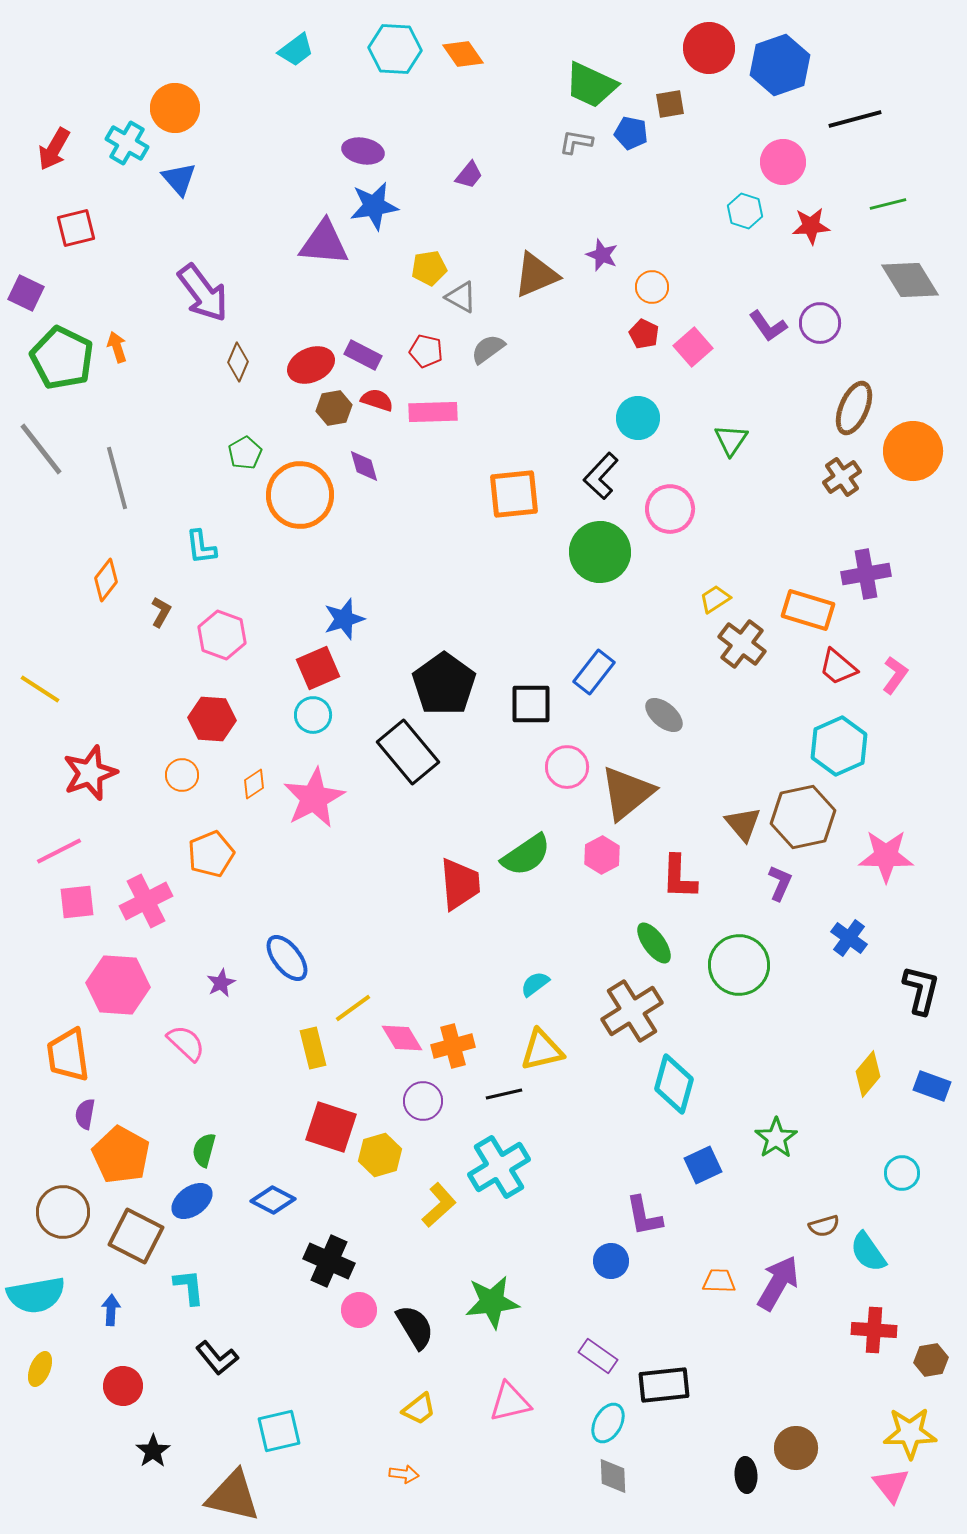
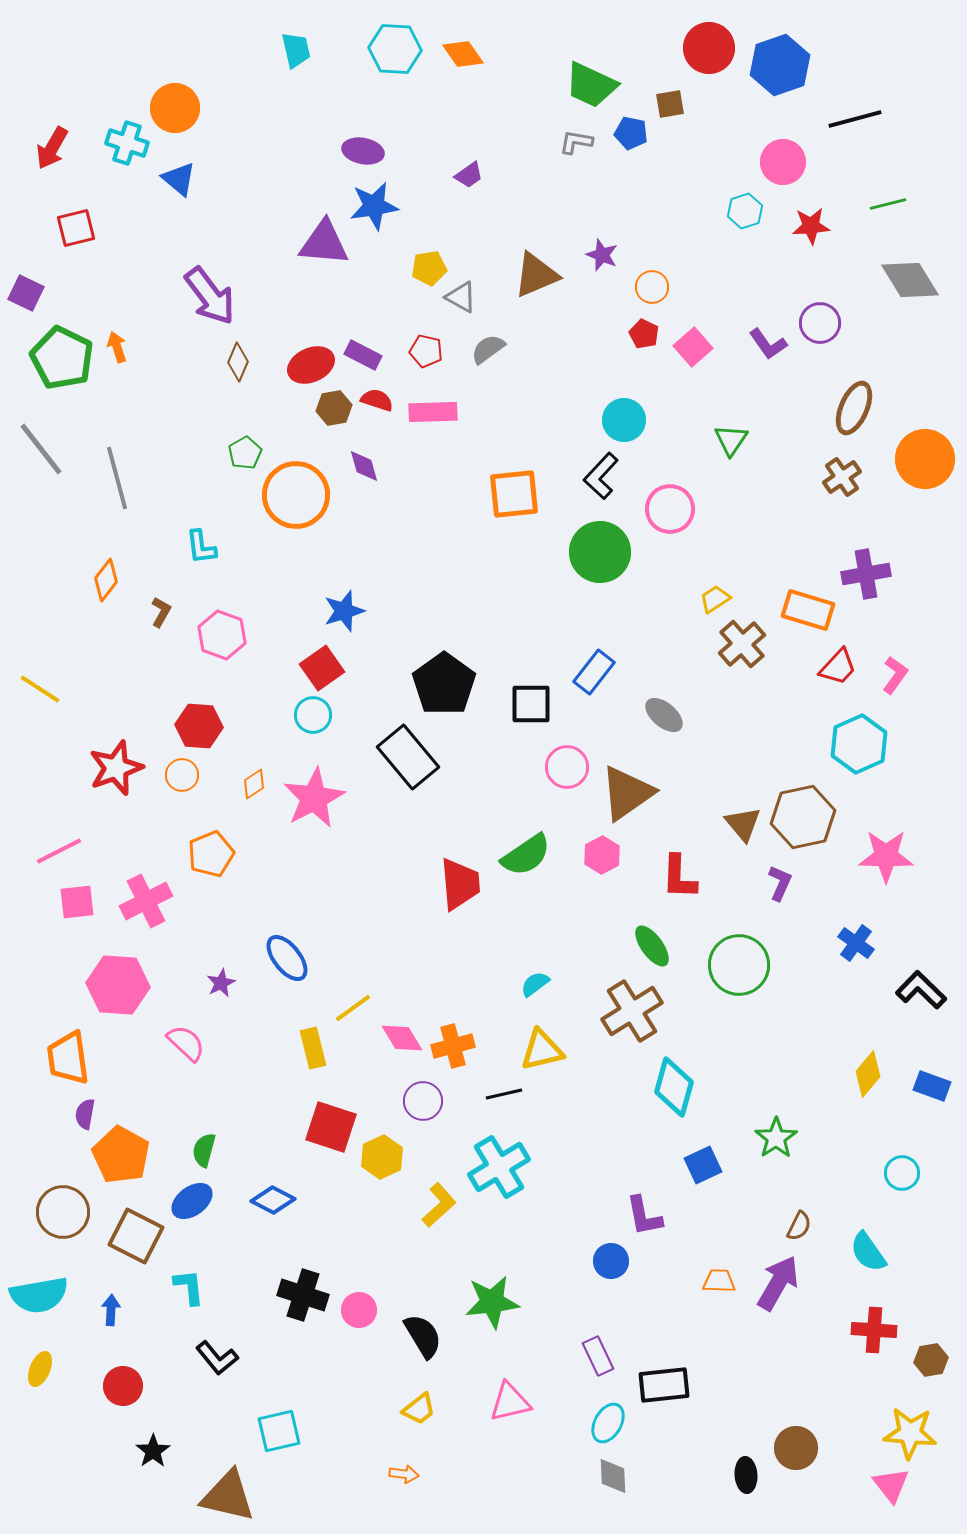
cyan trapezoid at (296, 50): rotated 66 degrees counterclockwise
cyan cross at (127, 143): rotated 12 degrees counterclockwise
red arrow at (54, 149): moved 2 px left, 1 px up
purple trapezoid at (469, 175): rotated 16 degrees clockwise
blue triangle at (179, 179): rotated 9 degrees counterclockwise
cyan hexagon at (745, 211): rotated 24 degrees clockwise
purple arrow at (203, 293): moved 7 px right, 3 px down
purple L-shape at (768, 326): moved 18 px down
cyan circle at (638, 418): moved 14 px left, 2 px down
orange circle at (913, 451): moved 12 px right, 8 px down
orange circle at (300, 495): moved 4 px left
blue star at (344, 619): moved 8 px up
brown cross at (742, 644): rotated 12 degrees clockwise
red trapezoid at (838, 667): rotated 87 degrees counterclockwise
red square at (318, 668): moved 4 px right; rotated 12 degrees counterclockwise
red hexagon at (212, 719): moved 13 px left, 7 px down
cyan hexagon at (839, 746): moved 20 px right, 2 px up
black rectangle at (408, 752): moved 5 px down
red star at (90, 773): moved 26 px right, 5 px up
brown triangle at (627, 793): rotated 4 degrees clockwise
blue cross at (849, 938): moved 7 px right, 5 px down
green ellipse at (654, 943): moved 2 px left, 3 px down
black L-shape at (921, 990): rotated 60 degrees counterclockwise
orange trapezoid at (68, 1055): moved 3 px down
cyan diamond at (674, 1084): moved 3 px down
yellow hexagon at (380, 1155): moved 2 px right, 2 px down; rotated 9 degrees counterclockwise
brown semicircle at (824, 1226): moved 25 px left; rotated 48 degrees counterclockwise
black cross at (329, 1261): moved 26 px left, 34 px down; rotated 6 degrees counterclockwise
cyan semicircle at (36, 1295): moved 3 px right
black semicircle at (415, 1327): moved 8 px right, 9 px down
purple rectangle at (598, 1356): rotated 30 degrees clockwise
yellow star at (910, 1433): rotated 6 degrees clockwise
brown triangle at (233, 1496): moved 5 px left
